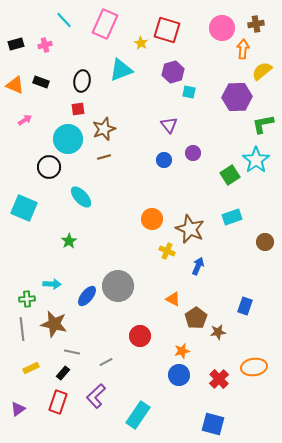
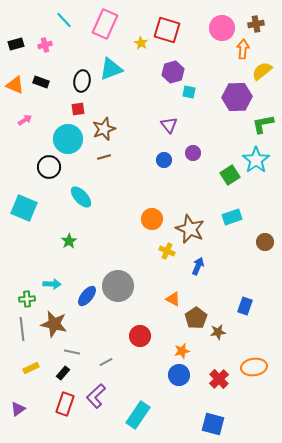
cyan triangle at (121, 70): moved 10 px left, 1 px up
red rectangle at (58, 402): moved 7 px right, 2 px down
